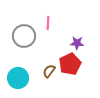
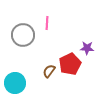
pink line: moved 1 px left
gray circle: moved 1 px left, 1 px up
purple star: moved 10 px right, 5 px down
cyan circle: moved 3 px left, 5 px down
